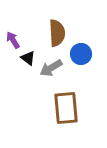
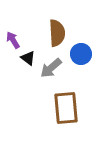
gray arrow: rotated 10 degrees counterclockwise
